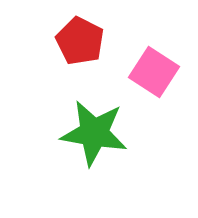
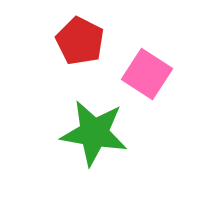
pink square: moved 7 px left, 2 px down
